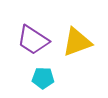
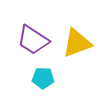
yellow triangle: moved 1 px down
